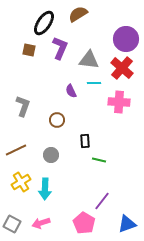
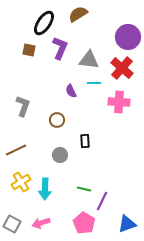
purple circle: moved 2 px right, 2 px up
gray circle: moved 9 px right
green line: moved 15 px left, 29 px down
purple line: rotated 12 degrees counterclockwise
